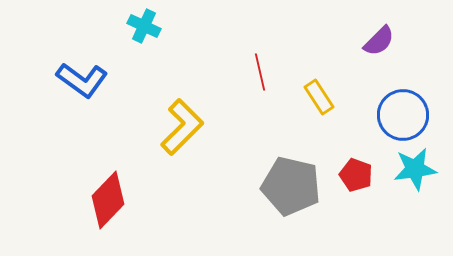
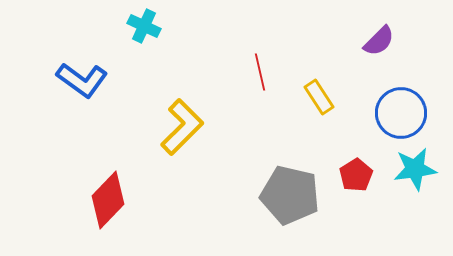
blue circle: moved 2 px left, 2 px up
red pentagon: rotated 20 degrees clockwise
gray pentagon: moved 1 px left, 9 px down
